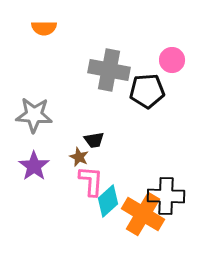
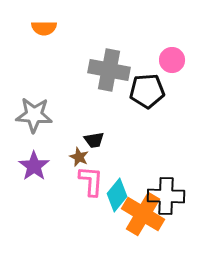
cyan diamond: moved 9 px right, 6 px up; rotated 8 degrees counterclockwise
